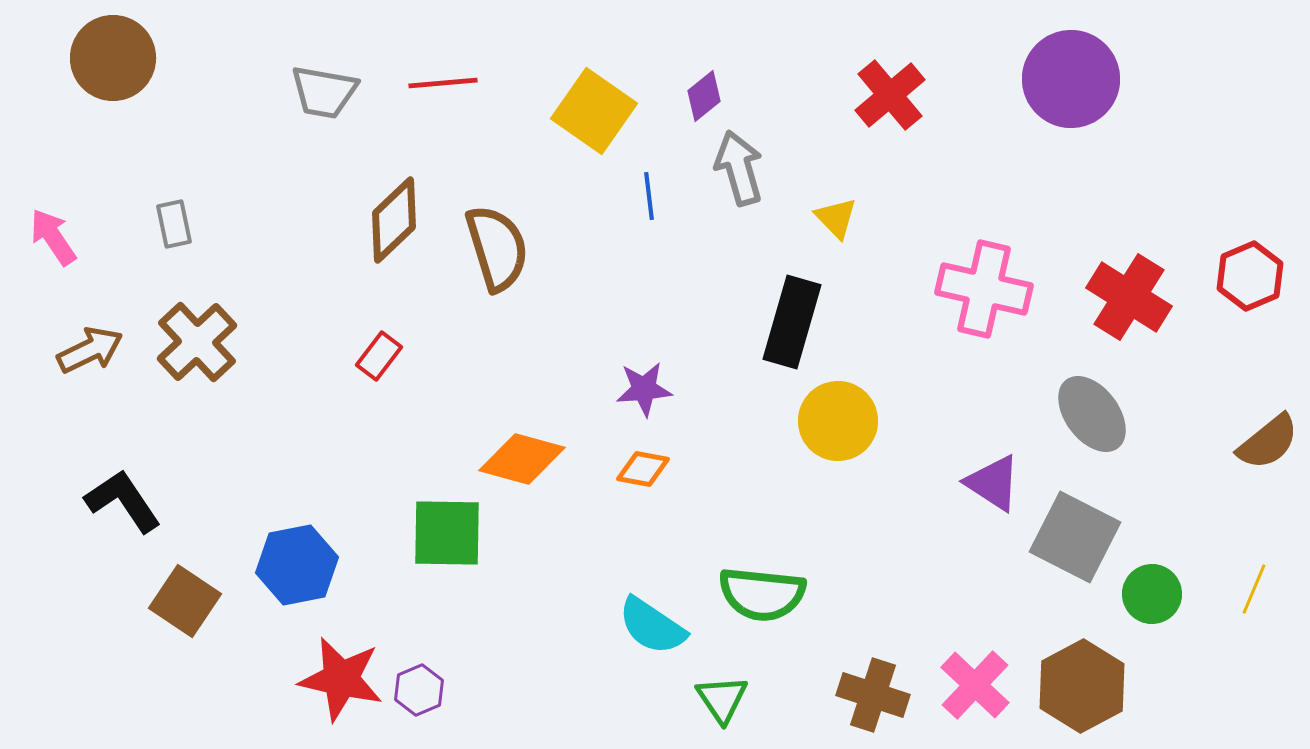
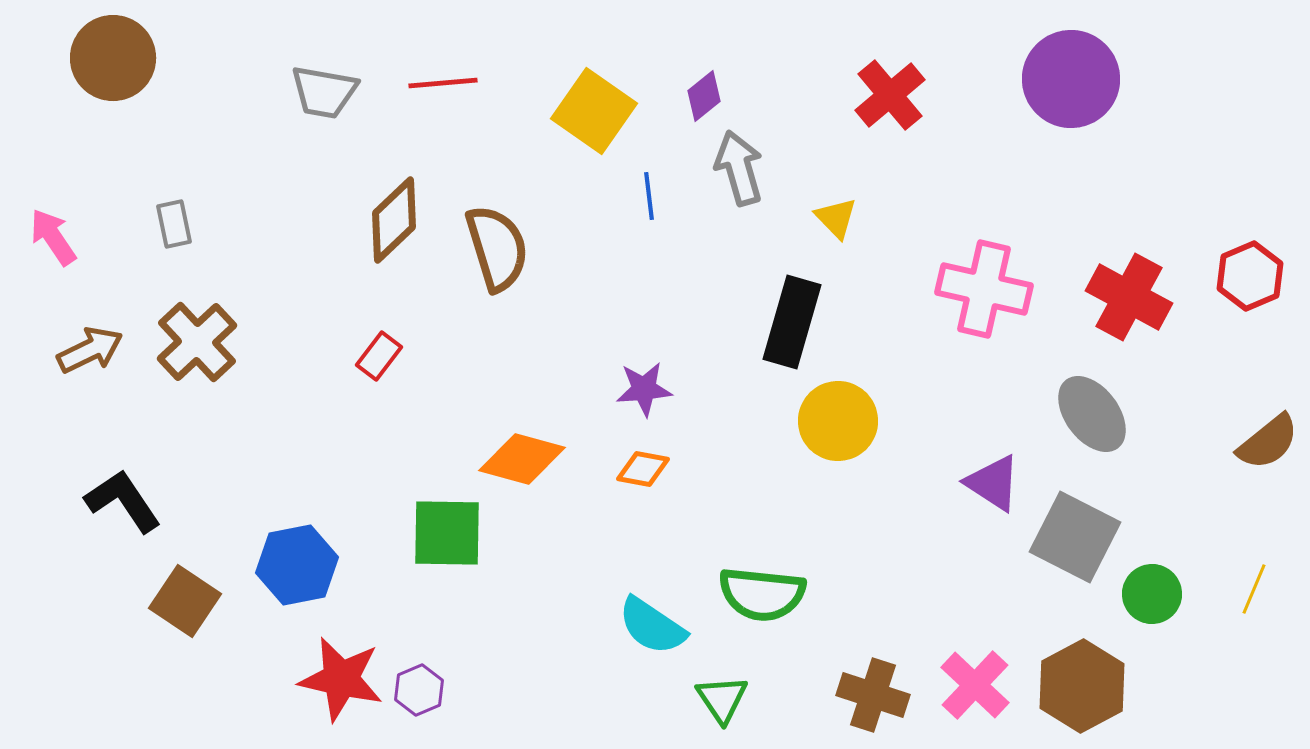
red cross at (1129, 297): rotated 4 degrees counterclockwise
